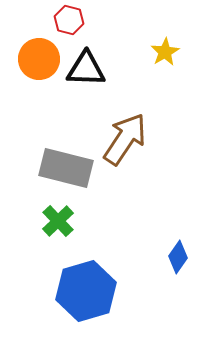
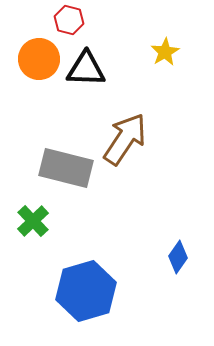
green cross: moved 25 px left
